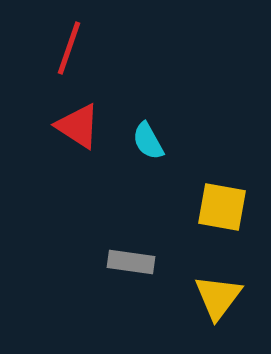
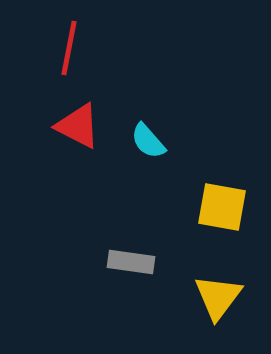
red line: rotated 8 degrees counterclockwise
red triangle: rotated 6 degrees counterclockwise
cyan semicircle: rotated 12 degrees counterclockwise
